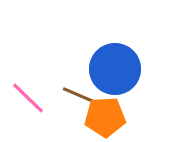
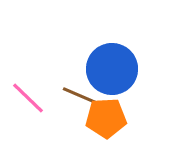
blue circle: moved 3 px left
orange pentagon: moved 1 px right, 1 px down
